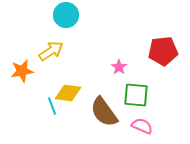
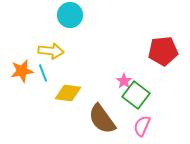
cyan circle: moved 4 px right
yellow arrow: rotated 40 degrees clockwise
pink star: moved 5 px right, 14 px down
green square: rotated 32 degrees clockwise
cyan line: moved 9 px left, 33 px up
brown semicircle: moved 2 px left, 7 px down
pink semicircle: rotated 90 degrees counterclockwise
